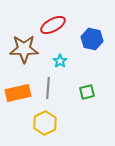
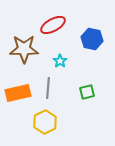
yellow hexagon: moved 1 px up
